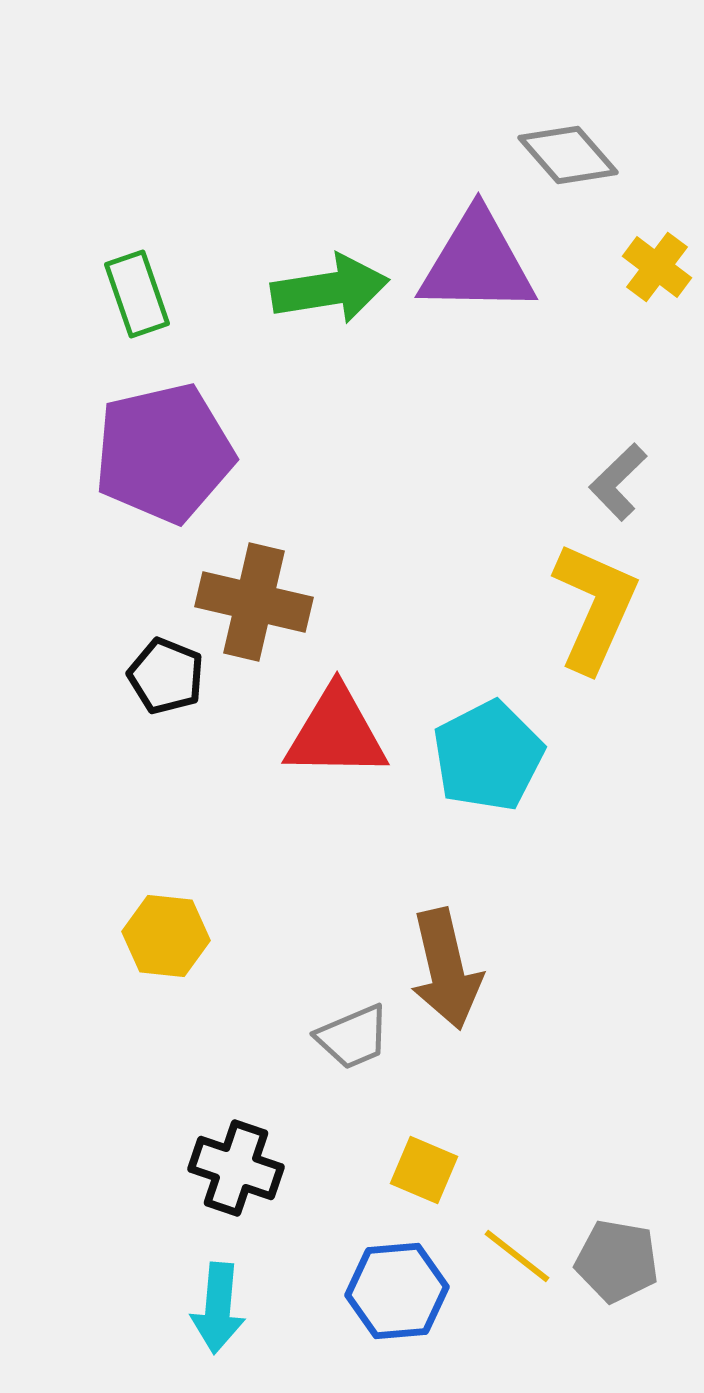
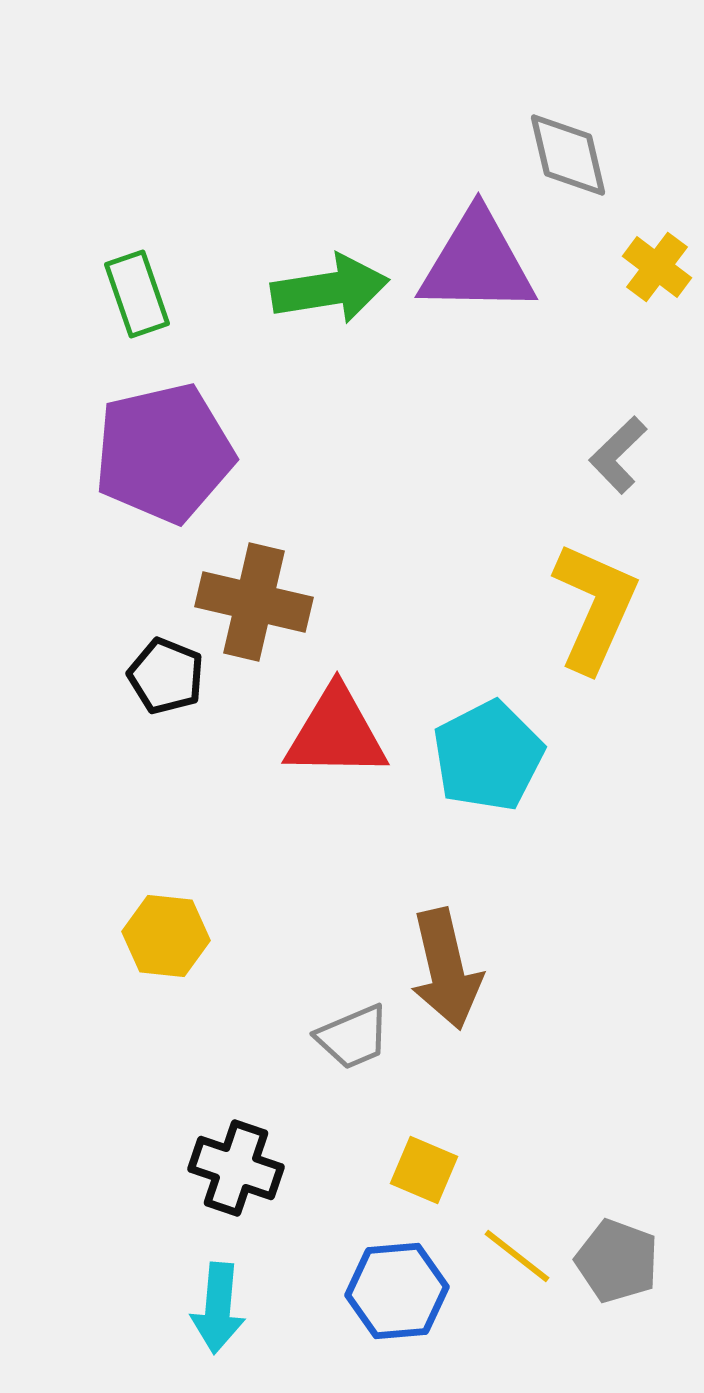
gray diamond: rotated 28 degrees clockwise
gray L-shape: moved 27 px up
gray pentagon: rotated 10 degrees clockwise
